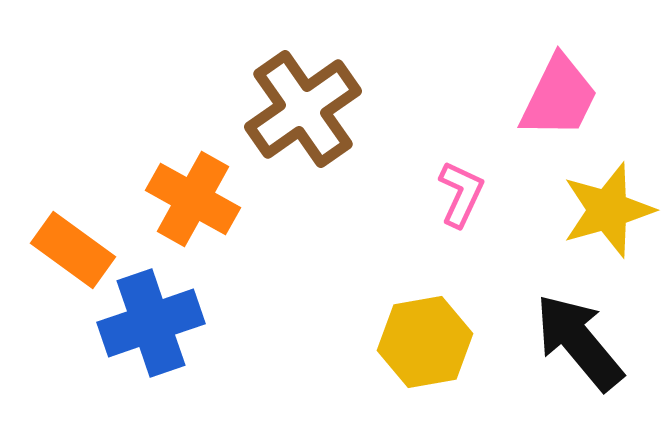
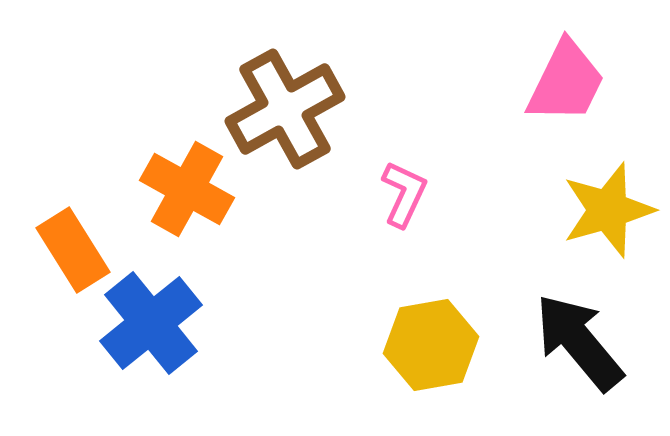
pink trapezoid: moved 7 px right, 15 px up
brown cross: moved 18 px left; rotated 6 degrees clockwise
pink L-shape: moved 57 px left
orange cross: moved 6 px left, 10 px up
orange rectangle: rotated 22 degrees clockwise
blue cross: rotated 20 degrees counterclockwise
yellow hexagon: moved 6 px right, 3 px down
